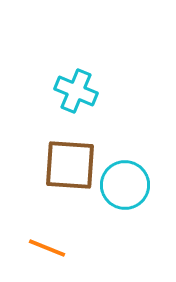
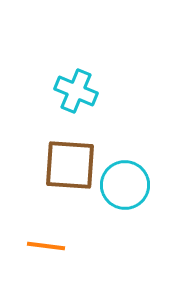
orange line: moved 1 px left, 2 px up; rotated 15 degrees counterclockwise
